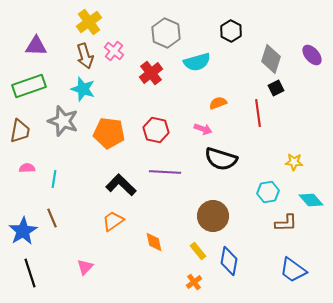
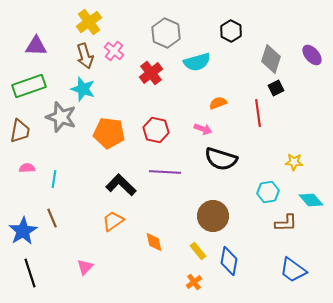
gray star: moved 2 px left, 4 px up
